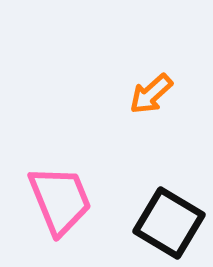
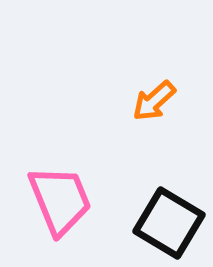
orange arrow: moved 3 px right, 7 px down
